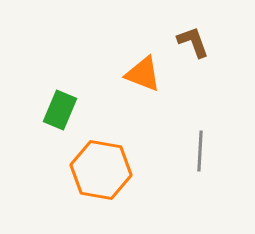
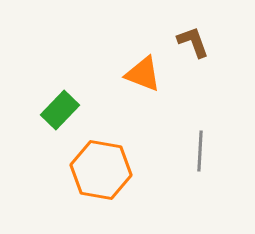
green rectangle: rotated 21 degrees clockwise
